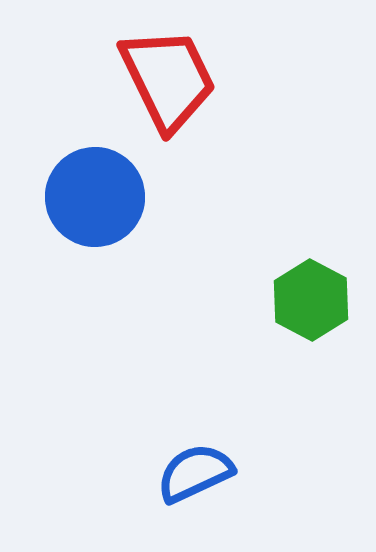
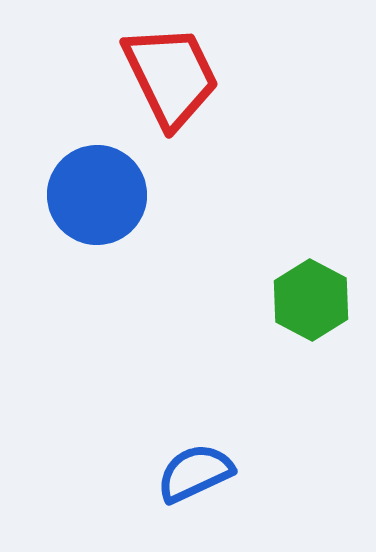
red trapezoid: moved 3 px right, 3 px up
blue circle: moved 2 px right, 2 px up
